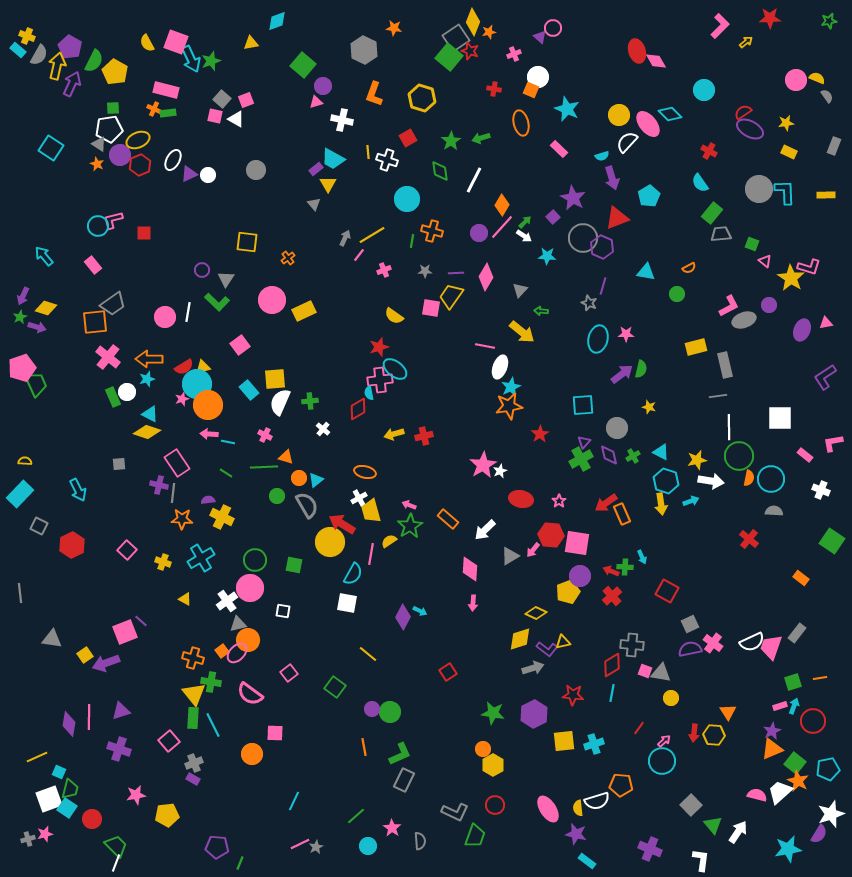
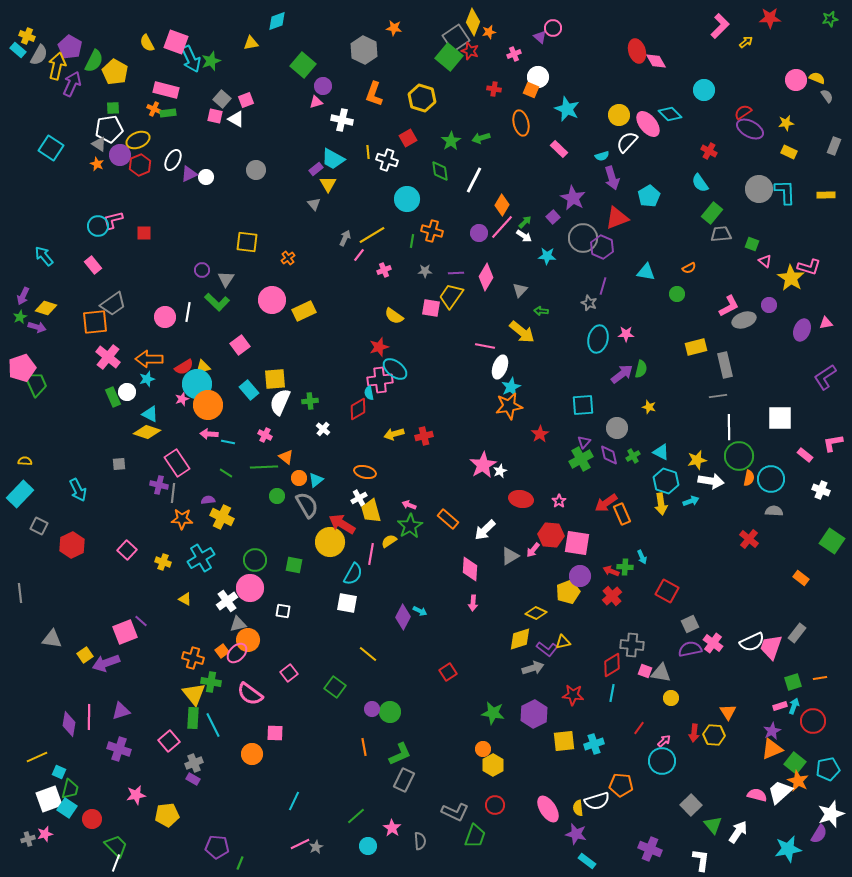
green star at (829, 21): moved 1 px right, 2 px up
white circle at (208, 175): moved 2 px left, 2 px down
orange triangle at (286, 457): rotated 21 degrees clockwise
